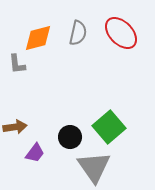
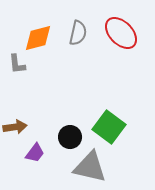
green square: rotated 12 degrees counterclockwise
gray triangle: moved 4 px left; rotated 42 degrees counterclockwise
